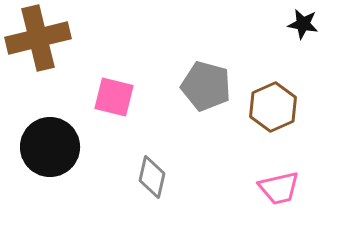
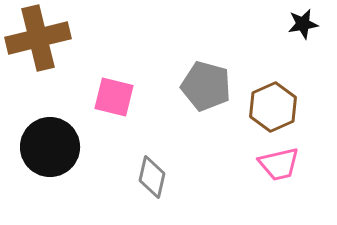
black star: rotated 20 degrees counterclockwise
pink trapezoid: moved 24 px up
